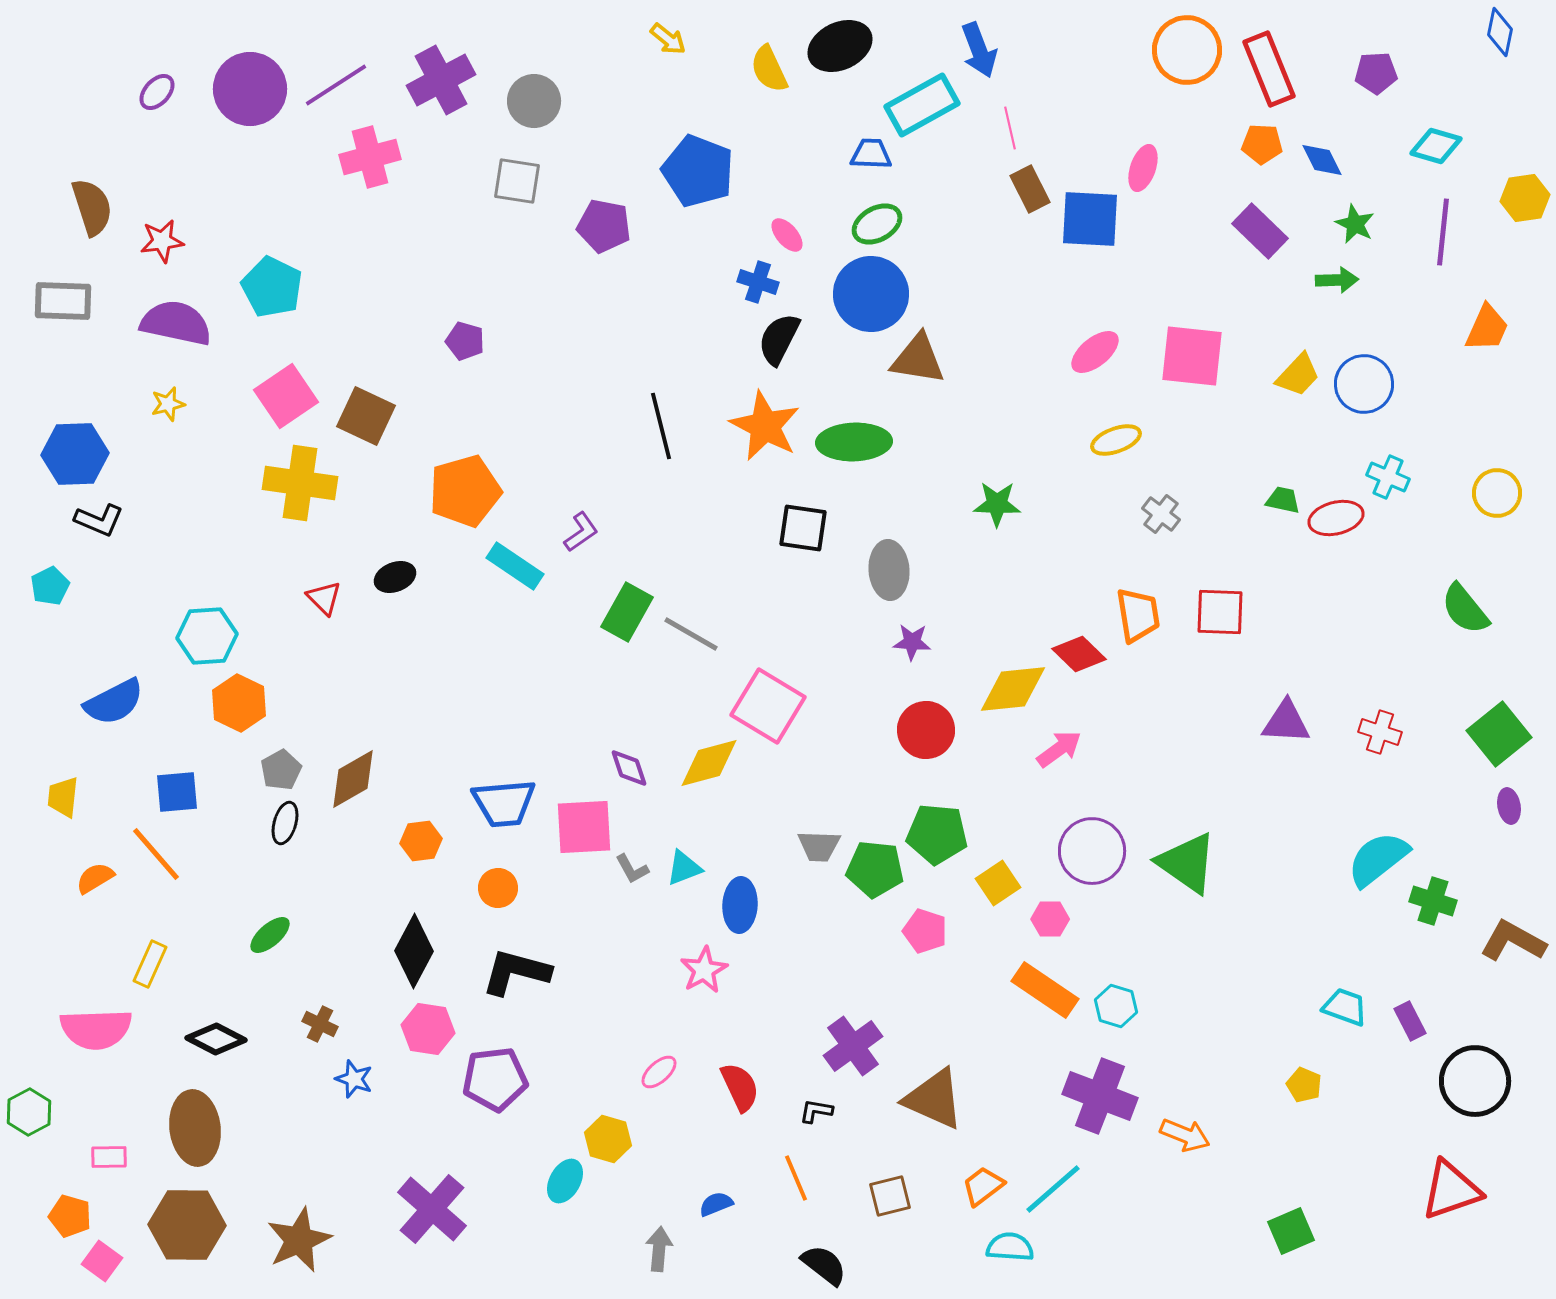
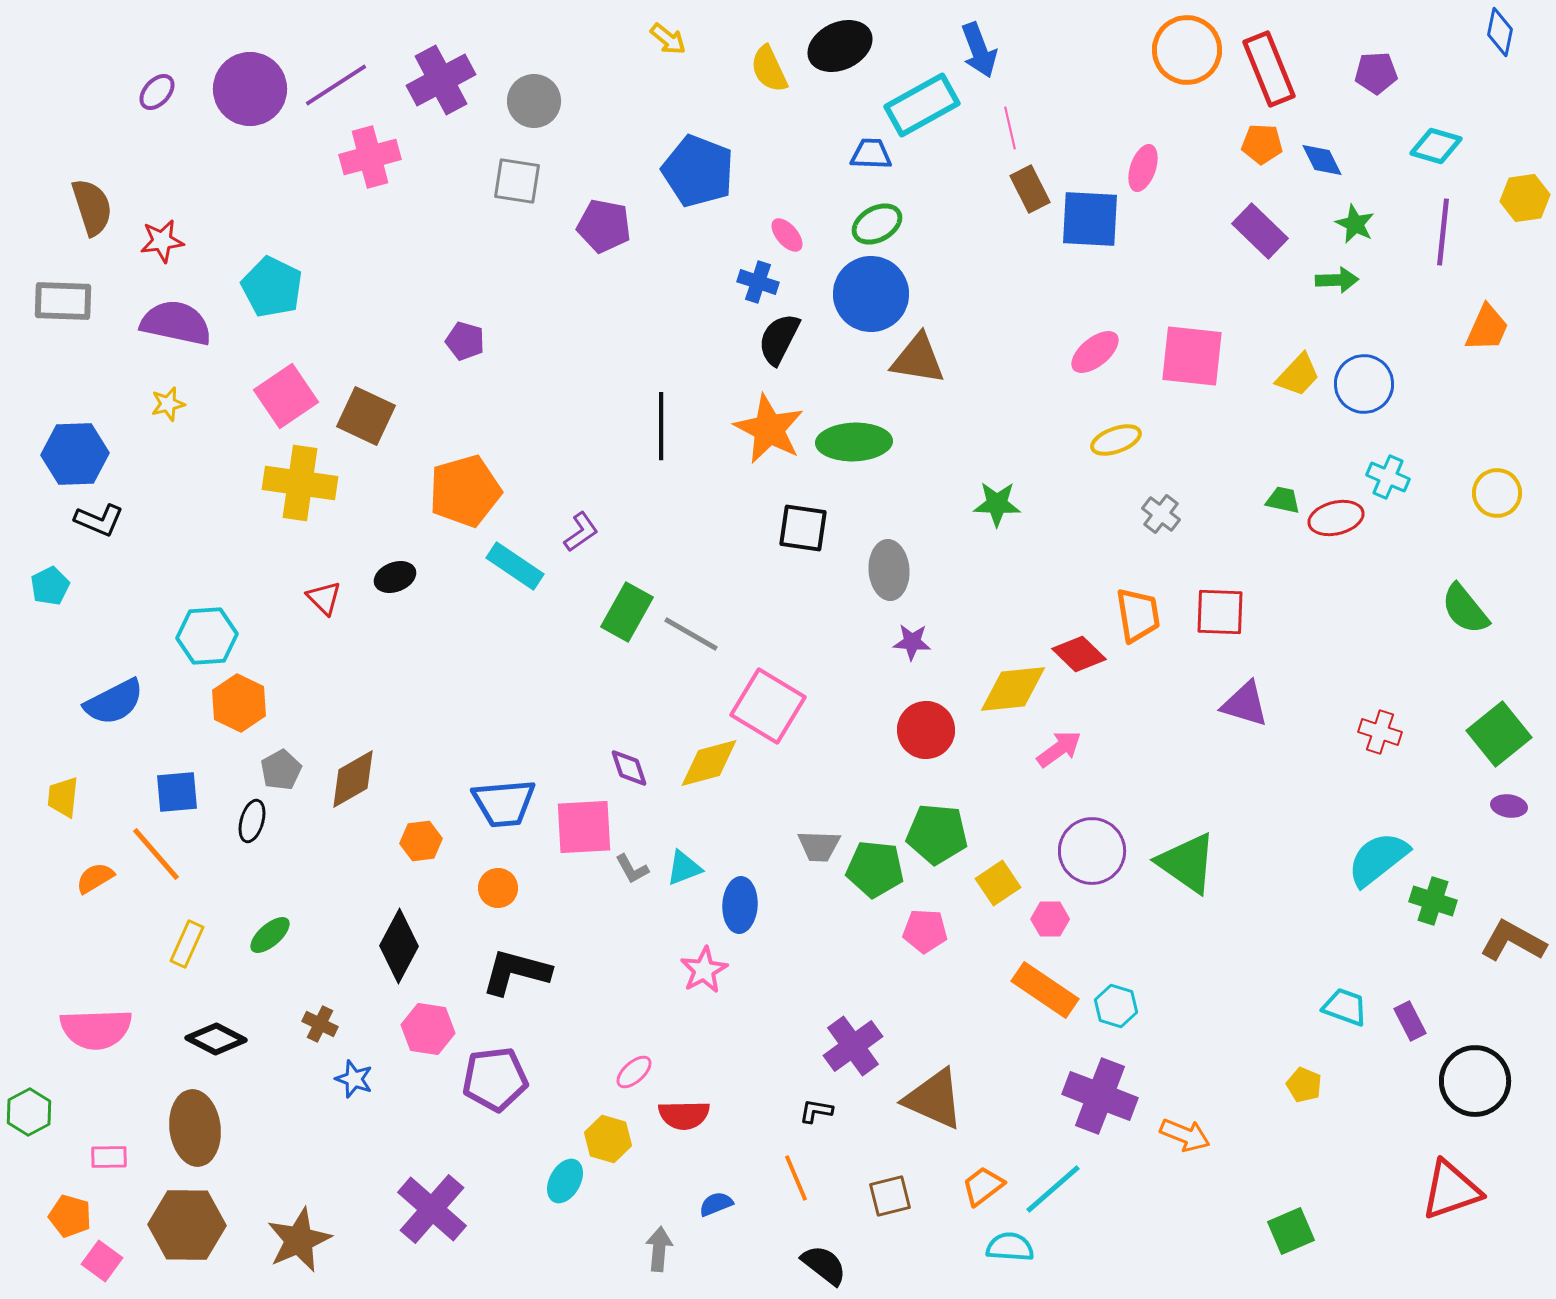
black line at (661, 426): rotated 14 degrees clockwise
orange star at (765, 426): moved 4 px right, 3 px down
purple triangle at (1286, 722): moved 41 px left, 18 px up; rotated 14 degrees clockwise
purple ellipse at (1509, 806): rotated 72 degrees counterclockwise
black ellipse at (285, 823): moved 33 px left, 2 px up
pink pentagon at (925, 931): rotated 15 degrees counterclockwise
black diamond at (414, 951): moved 15 px left, 5 px up
yellow rectangle at (150, 964): moved 37 px right, 20 px up
pink ellipse at (659, 1072): moved 25 px left
red semicircle at (740, 1087): moved 56 px left, 28 px down; rotated 114 degrees clockwise
